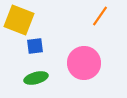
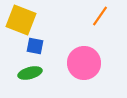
yellow square: moved 2 px right
blue square: rotated 18 degrees clockwise
green ellipse: moved 6 px left, 5 px up
